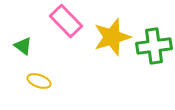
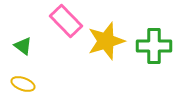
yellow star: moved 6 px left, 4 px down
green cross: rotated 8 degrees clockwise
yellow ellipse: moved 16 px left, 3 px down
